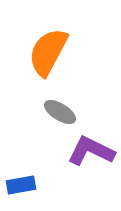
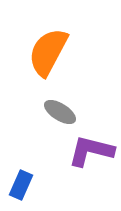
purple L-shape: rotated 12 degrees counterclockwise
blue rectangle: rotated 56 degrees counterclockwise
